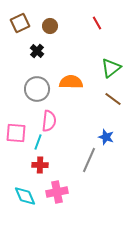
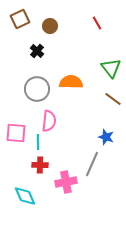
brown square: moved 4 px up
green triangle: rotated 30 degrees counterclockwise
cyan line: rotated 21 degrees counterclockwise
gray line: moved 3 px right, 4 px down
pink cross: moved 9 px right, 10 px up
